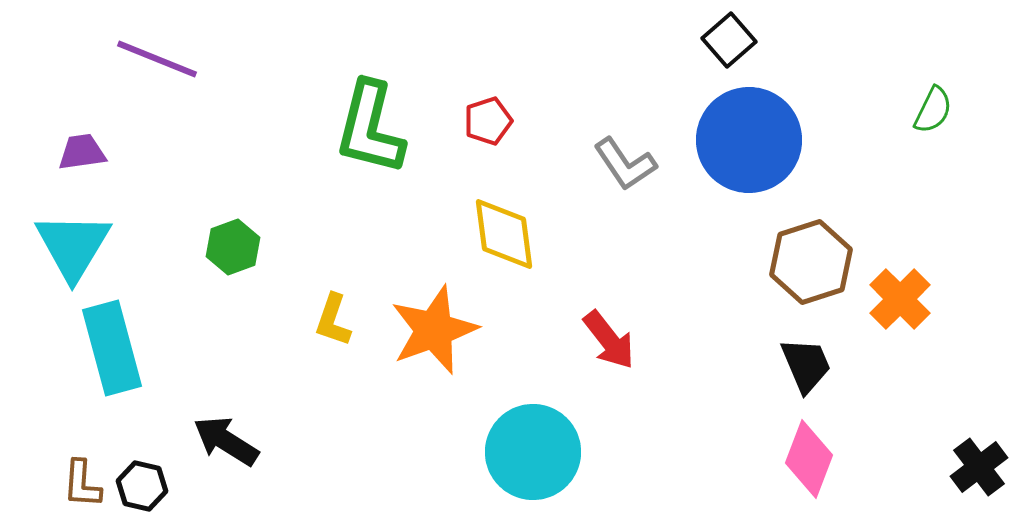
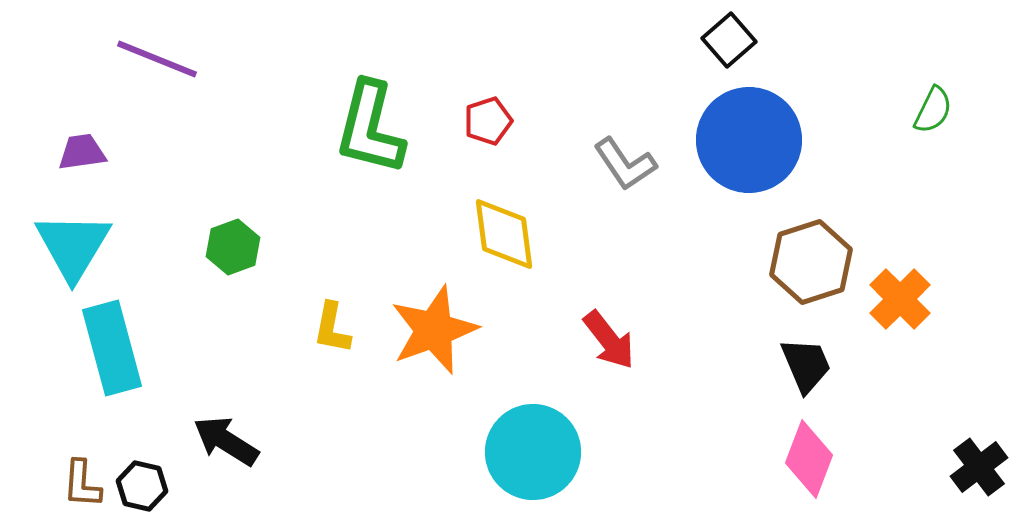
yellow L-shape: moved 1 px left, 8 px down; rotated 8 degrees counterclockwise
